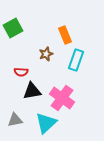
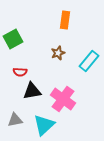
green square: moved 11 px down
orange rectangle: moved 15 px up; rotated 30 degrees clockwise
brown star: moved 12 px right, 1 px up
cyan rectangle: moved 13 px right, 1 px down; rotated 20 degrees clockwise
red semicircle: moved 1 px left
pink cross: moved 1 px right, 1 px down
cyan triangle: moved 2 px left, 2 px down
